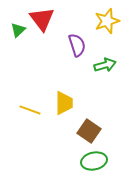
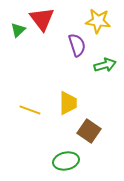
yellow star: moved 9 px left; rotated 25 degrees clockwise
yellow trapezoid: moved 4 px right
green ellipse: moved 28 px left
